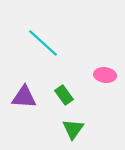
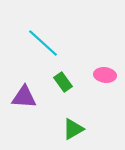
green rectangle: moved 1 px left, 13 px up
green triangle: rotated 25 degrees clockwise
